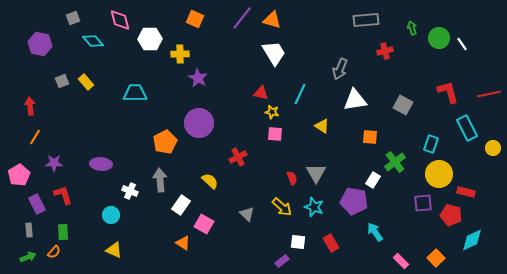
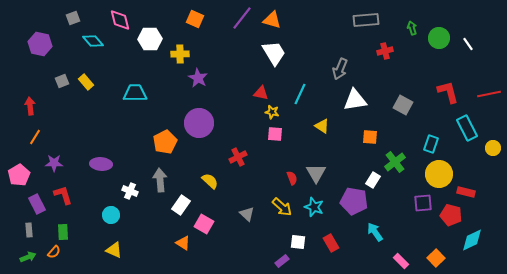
white line at (462, 44): moved 6 px right
